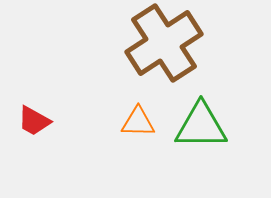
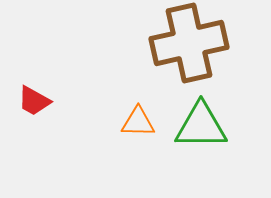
brown cross: moved 25 px right; rotated 20 degrees clockwise
red trapezoid: moved 20 px up
